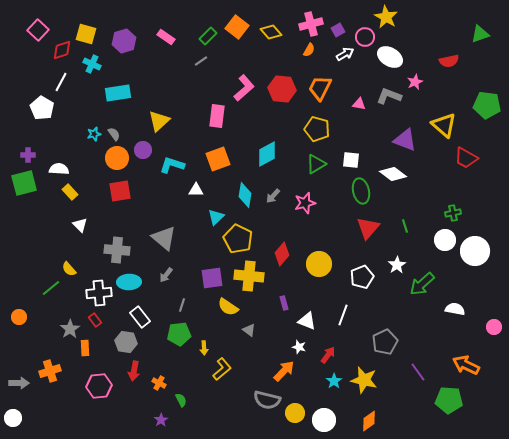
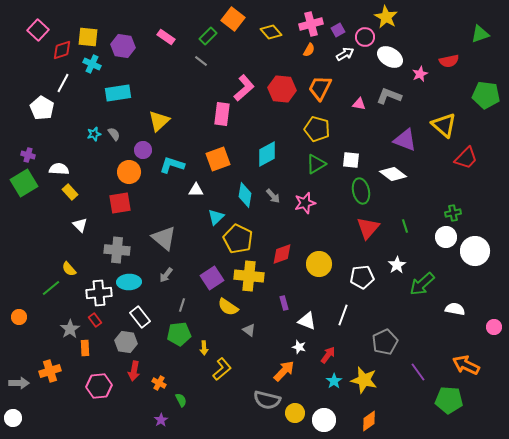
orange square at (237, 27): moved 4 px left, 8 px up
yellow square at (86, 34): moved 2 px right, 3 px down; rotated 10 degrees counterclockwise
purple hexagon at (124, 41): moved 1 px left, 5 px down; rotated 25 degrees clockwise
gray line at (201, 61): rotated 72 degrees clockwise
white line at (61, 82): moved 2 px right, 1 px down
pink star at (415, 82): moved 5 px right, 8 px up
green pentagon at (487, 105): moved 1 px left, 10 px up
pink rectangle at (217, 116): moved 5 px right, 2 px up
purple cross at (28, 155): rotated 16 degrees clockwise
orange circle at (117, 158): moved 12 px right, 14 px down
red trapezoid at (466, 158): rotated 75 degrees counterclockwise
green square at (24, 183): rotated 16 degrees counterclockwise
red square at (120, 191): moved 12 px down
gray arrow at (273, 196): rotated 84 degrees counterclockwise
white circle at (445, 240): moved 1 px right, 3 px up
red diamond at (282, 254): rotated 30 degrees clockwise
white pentagon at (362, 277): rotated 15 degrees clockwise
purple square at (212, 278): rotated 25 degrees counterclockwise
